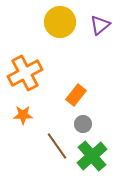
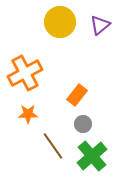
orange rectangle: moved 1 px right
orange star: moved 5 px right, 1 px up
brown line: moved 4 px left
